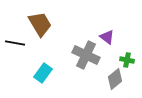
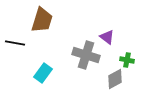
brown trapezoid: moved 2 px right, 4 px up; rotated 48 degrees clockwise
gray cross: rotated 8 degrees counterclockwise
gray diamond: rotated 10 degrees clockwise
